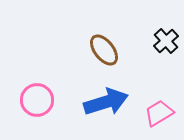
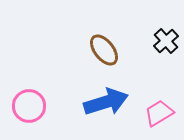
pink circle: moved 8 px left, 6 px down
